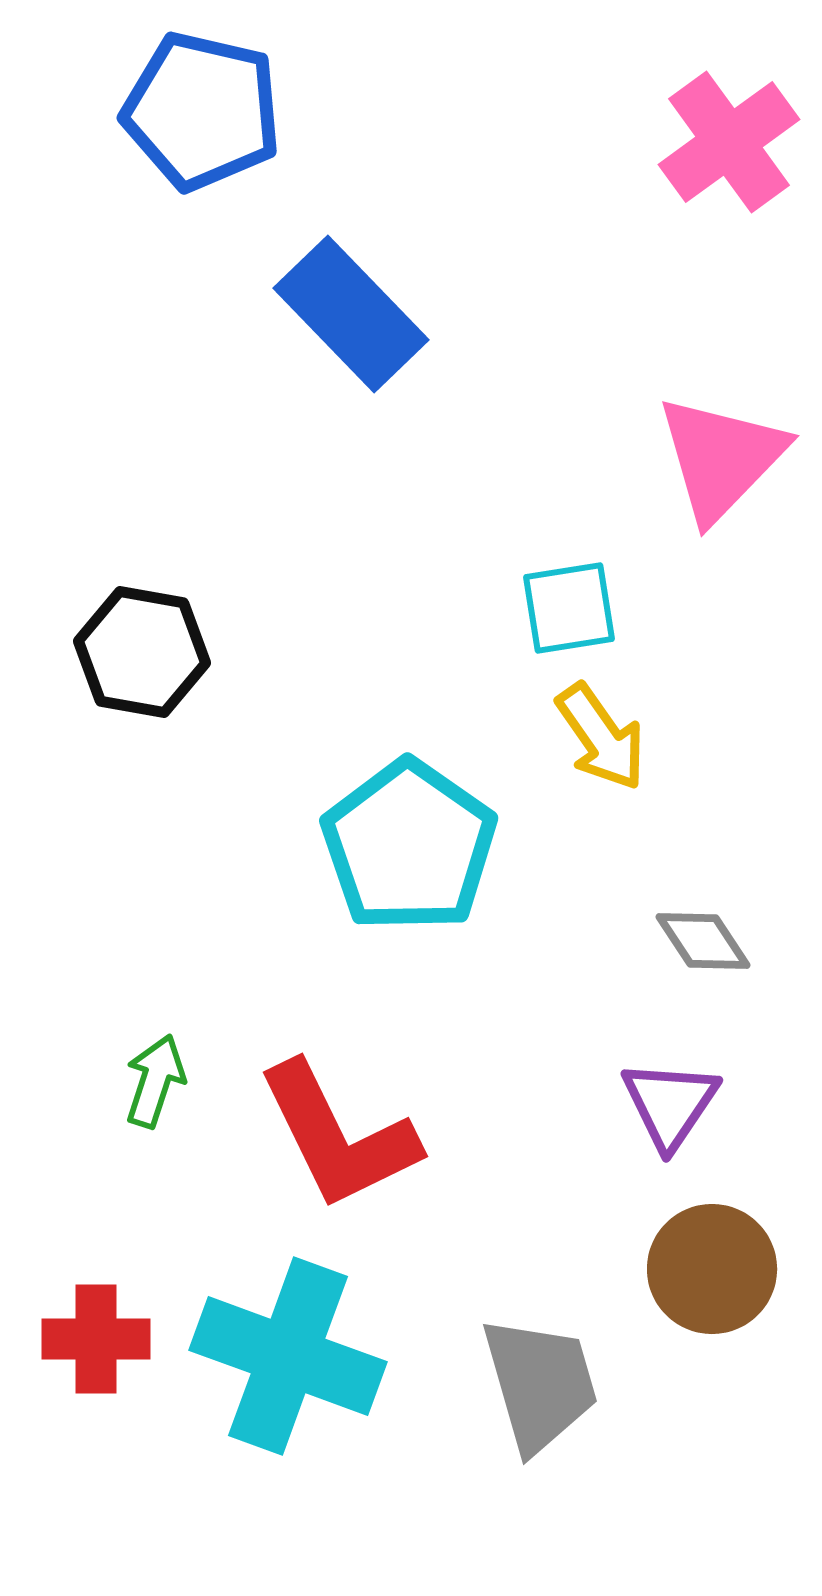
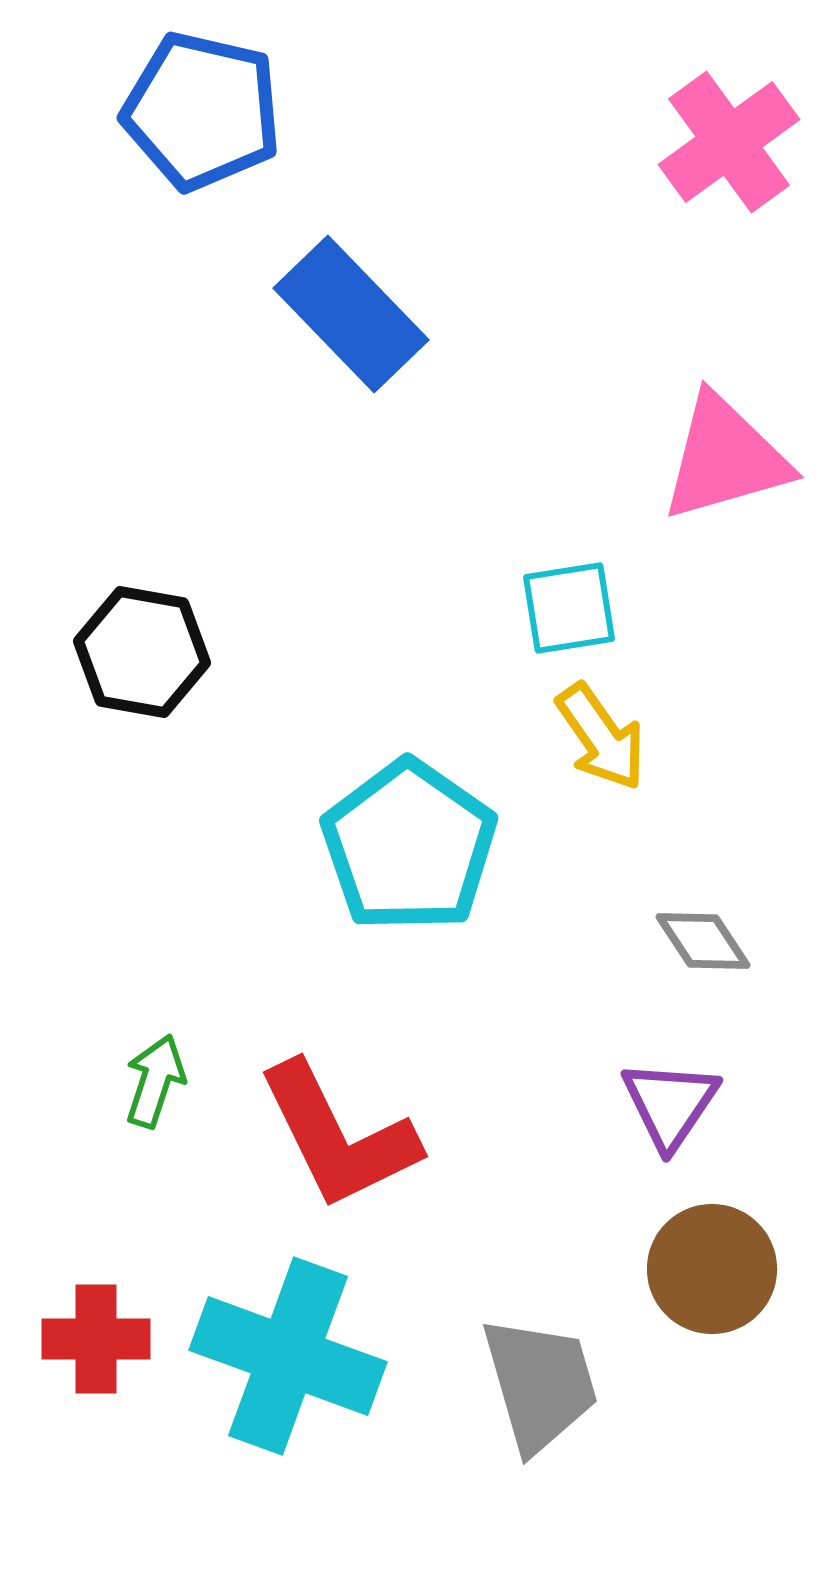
pink triangle: moved 4 px right; rotated 30 degrees clockwise
